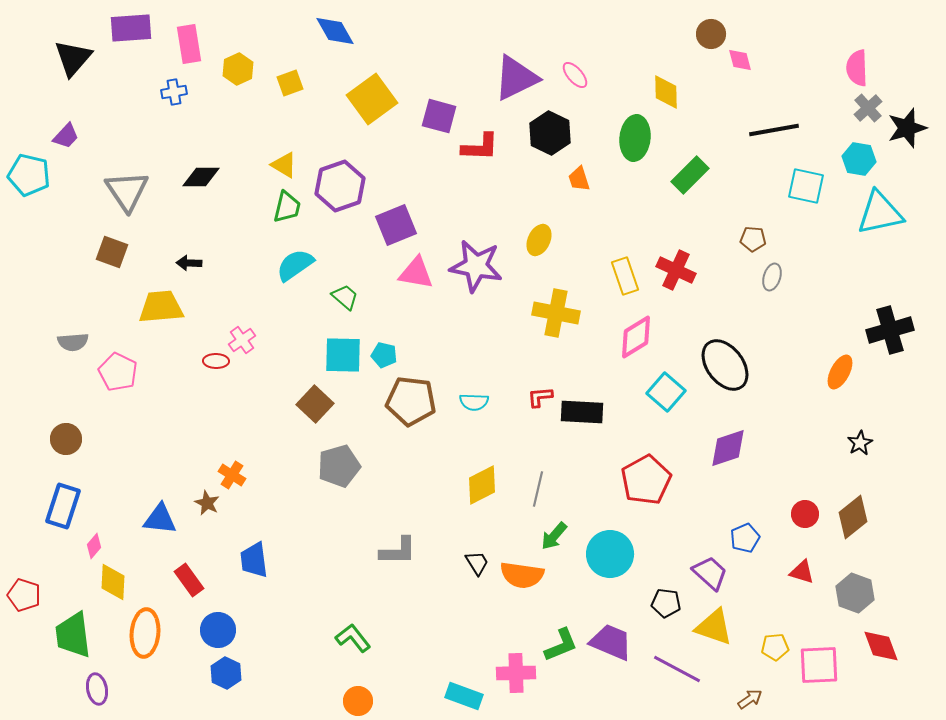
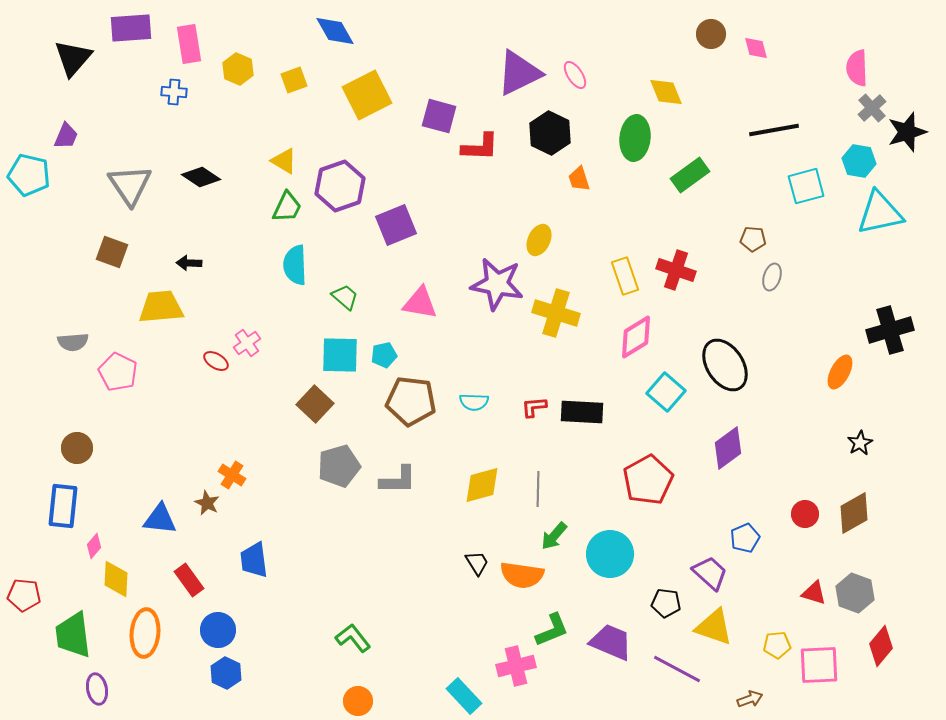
pink diamond at (740, 60): moved 16 px right, 12 px up
yellow hexagon at (238, 69): rotated 12 degrees counterclockwise
pink ellipse at (575, 75): rotated 8 degrees clockwise
purple triangle at (516, 78): moved 3 px right, 5 px up
yellow square at (290, 83): moved 4 px right, 3 px up
blue cross at (174, 92): rotated 15 degrees clockwise
yellow diamond at (666, 92): rotated 21 degrees counterclockwise
yellow square at (372, 99): moved 5 px left, 4 px up; rotated 9 degrees clockwise
gray cross at (868, 108): moved 4 px right
black star at (907, 128): moved 4 px down
purple trapezoid at (66, 136): rotated 20 degrees counterclockwise
cyan hexagon at (859, 159): moved 2 px down
yellow triangle at (284, 165): moved 4 px up
green rectangle at (690, 175): rotated 9 degrees clockwise
black diamond at (201, 177): rotated 33 degrees clockwise
cyan square at (806, 186): rotated 27 degrees counterclockwise
gray triangle at (127, 191): moved 3 px right, 6 px up
green trapezoid at (287, 207): rotated 12 degrees clockwise
cyan semicircle at (295, 265): rotated 57 degrees counterclockwise
purple star at (476, 266): moved 21 px right, 18 px down
red cross at (676, 270): rotated 6 degrees counterclockwise
pink triangle at (416, 273): moved 4 px right, 30 px down
yellow cross at (556, 313): rotated 6 degrees clockwise
pink cross at (242, 340): moved 5 px right, 3 px down
cyan square at (343, 355): moved 3 px left
cyan pentagon at (384, 355): rotated 25 degrees counterclockwise
red ellipse at (216, 361): rotated 30 degrees clockwise
black ellipse at (725, 365): rotated 4 degrees clockwise
red L-shape at (540, 397): moved 6 px left, 10 px down
brown circle at (66, 439): moved 11 px right, 9 px down
purple diamond at (728, 448): rotated 18 degrees counterclockwise
red pentagon at (646, 480): moved 2 px right
yellow diamond at (482, 485): rotated 12 degrees clockwise
gray line at (538, 489): rotated 12 degrees counterclockwise
blue rectangle at (63, 506): rotated 12 degrees counterclockwise
brown diamond at (853, 517): moved 1 px right, 4 px up; rotated 9 degrees clockwise
gray L-shape at (398, 551): moved 71 px up
red triangle at (802, 572): moved 12 px right, 21 px down
yellow diamond at (113, 582): moved 3 px right, 3 px up
red pentagon at (24, 595): rotated 12 degrees counterclockwise
green L-shape at (561, 645): moved 9 px left, 15 px up
red diamond at (881, 646): rotated 60 degrees clockwise
yellow pentagon at (775, 647): moved 2 px right, 2 px up
pink cross at (516, 673): moved 7 px up; rotated 12 degrees counterclockwise
cyan rectangle at (464, 696): rotated 27 degrees clockwise
brown arrow at (750, 699): rotated 15 degrees clockwise
